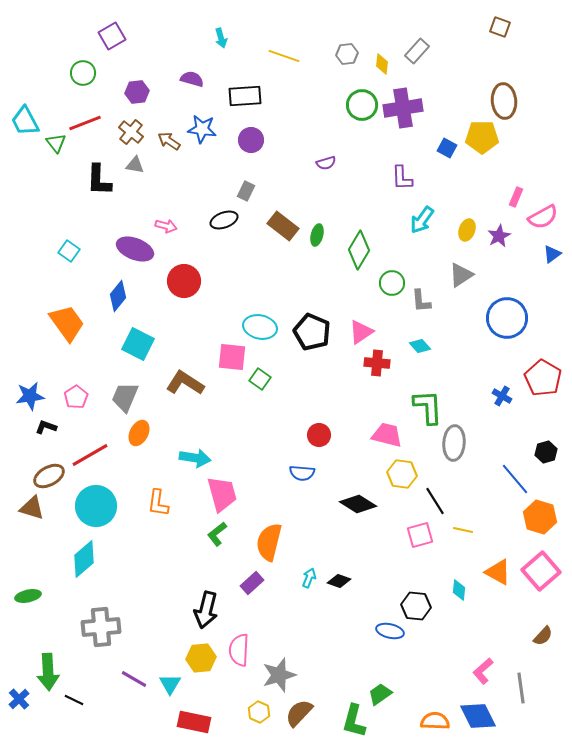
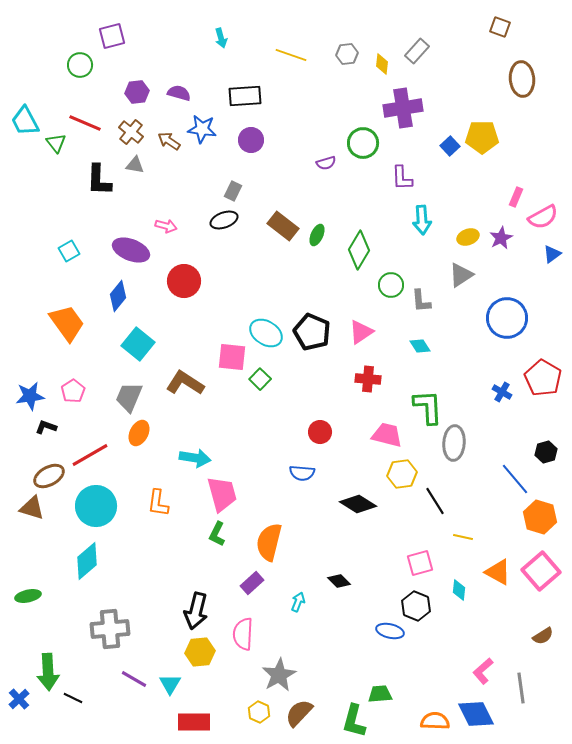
purple square at (112, 36): rotated 16 degrees clockwise
yellow line at (284, 56): moved 7 px right, 1 px up
green circle at (83, 73): moved 3 px left, 8 px up
purple semicircle at (192, 79): moved 13 px left, 14 px down
brown ellipse at (504, 101): moved 18 px right, 22 px up
green circle at (362, 105): moved 1 px right, 38 px down
red line at (85, 123): rotated 44 degrees clockwise
blue square at (447, 148): moved 3 px right, 2 px up; rotated 18 degrees clockwise
gray rectangle at (246, 191): moved 13 px left
cyan arrow at (422, 220): rotated 40 degrees counterclockwise
yellow ellipse at (467, 230): moved 1 px right, 7 px down; rotated 50 degrees clockwise
green ellipse at (317, 235): rotated 10 degrees clockwise
purple star at (499, 236): moved 2 px right, 2 px down
purple ellipse at (135, 249): moved 4 px left, 1 px down
cyan square at (69, 251): rotated 25 degrees clockwise
green circle at (392, 283): moved 1 px left, 2 px down
cyan ellipse at (260, 327): moved 6 px right, 6 px down; rotated 20 degrees clockwise
cyan square at (138, 344): rotated 12 degrees clockwise
cyan diamond at (420, 346): rotated 10 degrees clockwise
red cross at (377, 363): moved 9 px left, 16 px down
green square at (260, 379): rotated 10 degrees clockwise
blue cross at (502, 396): moved 4 px up
pink pentagon at (76, 397): moved 3 px left, 6 px up
gray trapezoid at (125, 397): moved 4 px right
red circle at (319, 435): moved 1 px right, 3 px up
yellow hexagon at (402, 474): rotated 16 degrees counterclockwise
yellow line at (463, 530): moved 7 px down
green L-shape at (217, 534): rotated 25 degrees counterclockwise
pink square at (420, 535): moved 28 px down
cyan diamond at (84, 559): moved 3 px right, 2 px down
cyan arrow at (309, 578): moved 11 px left, 24 px down
black diamond at (339, 581): rotated 25 degrees clockwise
black hexagon at (416, 606): rotated 16 degrees clockwise
black arrow at (206, 610): moved 10 px left, 1 px down
gray cross at (101, 627): moved 9 px right, 2 px down
brown semicircle at (543, 636): rotated 15 degrees clockwise
pink semicircle at (239, 650): moved 4 px right, 16 px up
yellow hexagon at (201, 658): moved 1 px left, 6 px up
gray star at (279, 675): rotated 12 degrees counterclockwise
green trapezoid at (380, 694): rotated 30 degrees clockwise
black line at (74, 700): moved 1 px left, 2 px up
blue diamond at (478, 716): moved 2 px left, 2 px up
red rectangle at (194, 722): rotated 12 degrees counterclockwise
